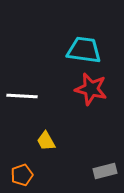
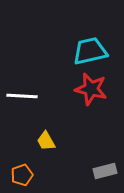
cyan trapezoid: moved 6 px right, 1 px down; rotated 21 degrees counterclockwise
